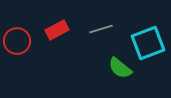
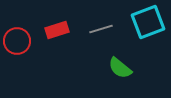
red rectangle: rotated 10 degrees clockwise
cyan square: moved 21 px up
